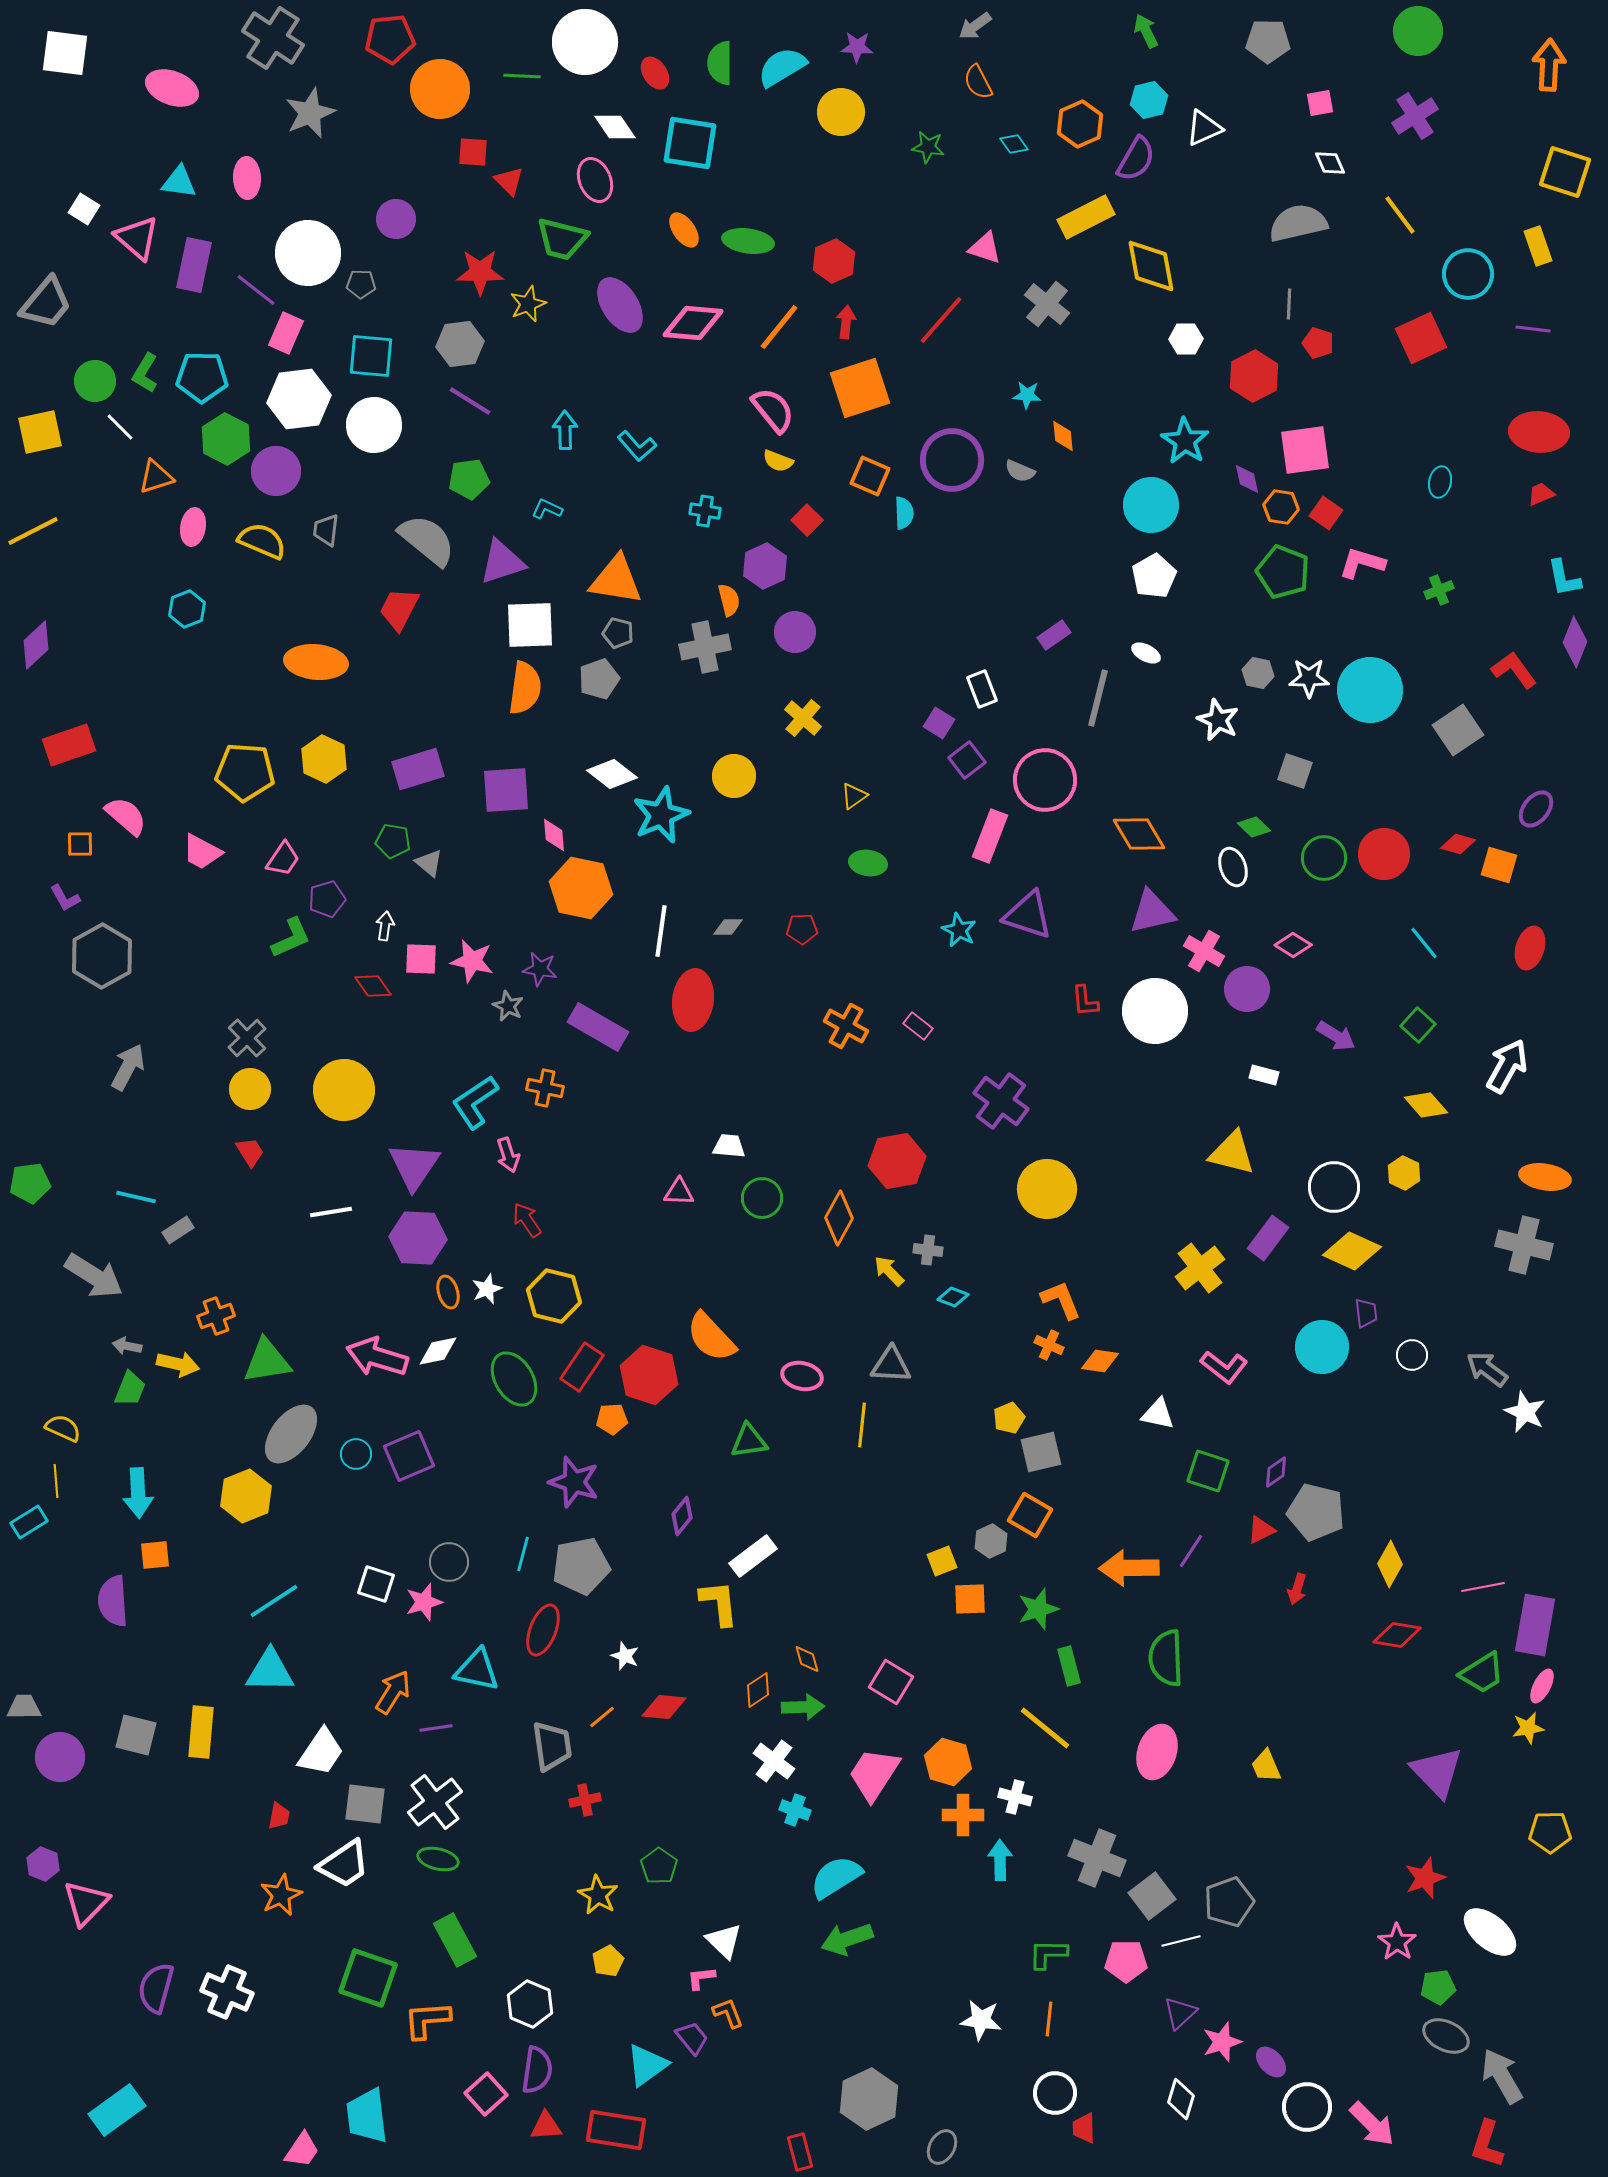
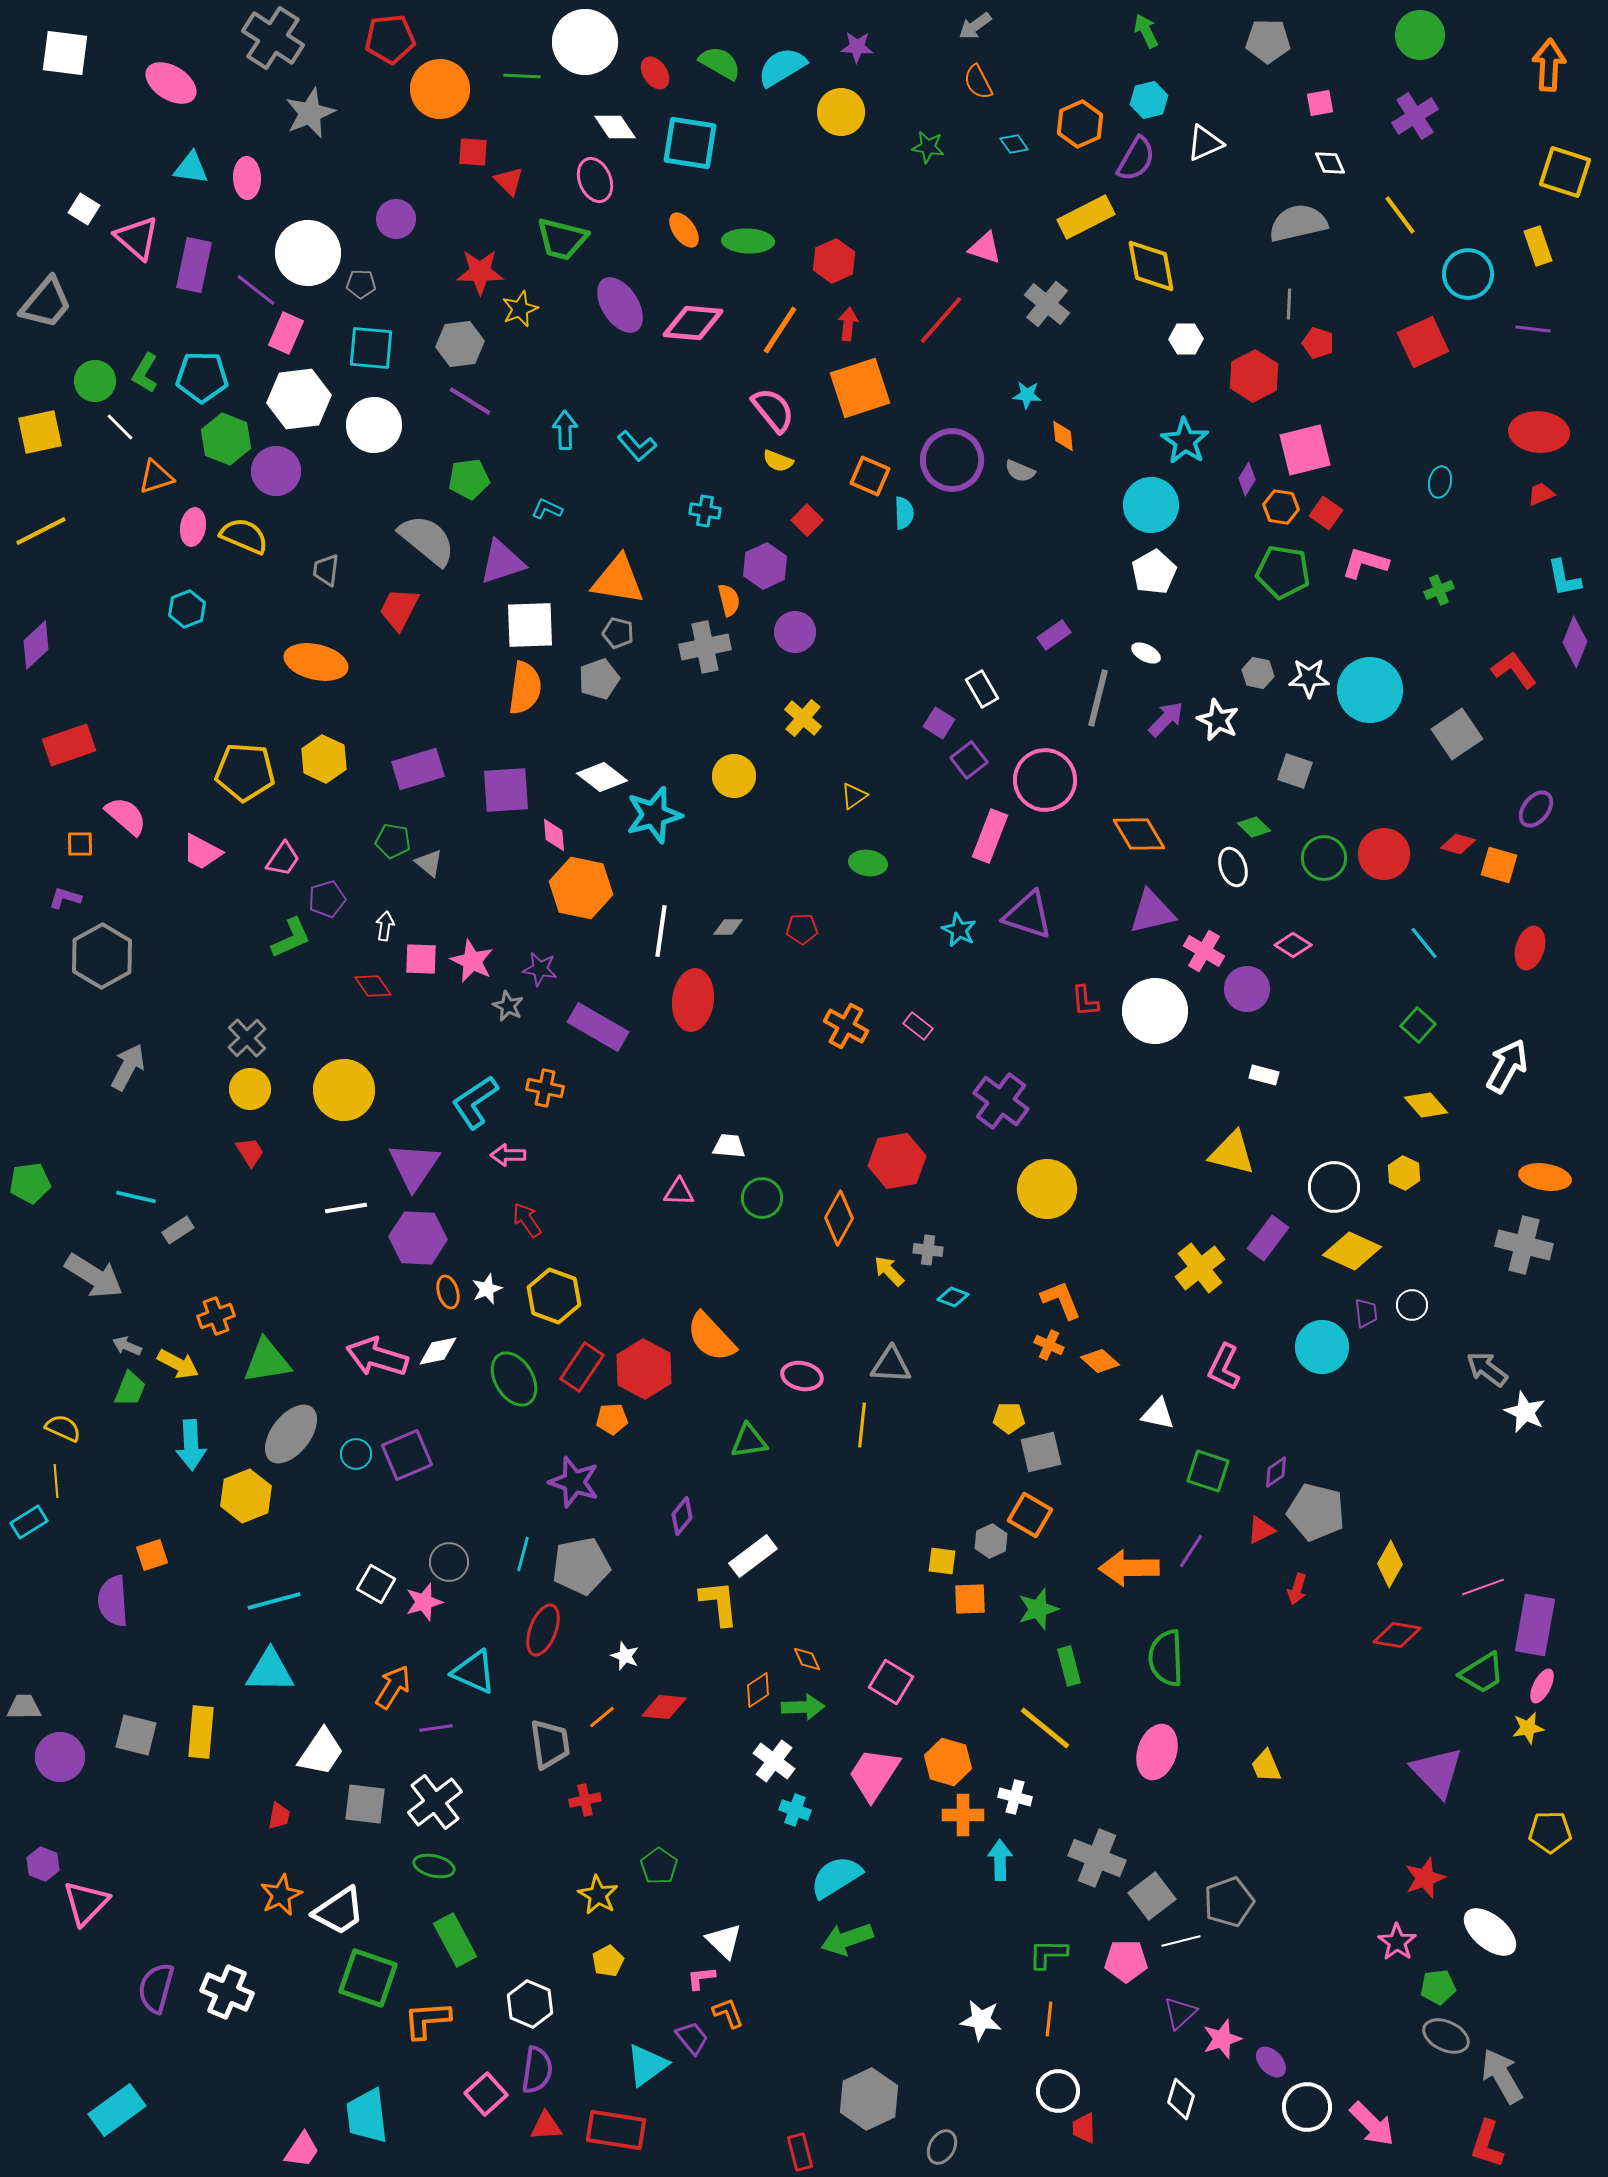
green circle at (1418, 31): moved 2 px right, 4 px down
green semicircle at (720, 63): rotated 120 degrees clockwise
pink ellipse at (172, 88): moved 1 px left, 5 px up; rotated 12 degrees clockwise
white triangle at (1204, 128): moved 1 px right, 15 px down
cyan triangle at (179, 182): moved 12 px right, 14 px up
green ellipse at (748, 241): rotated 6 degrees counterclockwise
yellow star at (528, 304): moved 8 px left, 5 px down
red arrow at (846, 322): moved 2 px right, 2 px down
orange line at (779, 327): moved 1 px right, 3 px down; rotated 6 degrees counterclockwise
red square at (1421, 338): moved 2 px right, 4 px down
cyan square at (371, 356): moved 8 px up
green hexagon at (226, 439): rotated 6 degrees counterclockwise
pink square at (1305, 450): rotated 6 degrees counterclockwise
purple diamond at (1247, 479): rotated 44 degrees clockwise
gray trapezoid at (326, 530): moved 40 px down
yellow line at (33, 531): moved 8 px right
yellow semicircle at (262, 541): moved 18 px left, 5 px up
pink L-shape at (1362, 563): moved 3 px right
green pentagon at (1283, 572): rotated 12 degrees counterclockwise
white pentagon at (1154, 576): moved 4 px up
orange triangle at (616, 580): moved 2 px right
orange ellipse at (316, 662): rotated 8 degrees clockwise
white rectangle at (982, 689): rotated 9 degrees counterclockwise
gray square at (1458, 730): moved 1 px left, 4 px down
purple square at (967, 760): moved 2 px right
white diamond at (612, 774): moved 10 px left, 3 px down
cyan star at (661, 815): moved 7 px left; rotated 8 degrees clockwise
purple L-shape at (65, 898): rotated 136 degrees clockwise
pink star at (472, 961): rotated 12 degrees clockwise
purple arrow at (1336, 1036): moved 170 px left, 317 px up; rotated 78 degrees counterclockwise
pink arrow at (508, 1155): rotated 108 degrees clockwise
white line at (331, 1212): moved 15 px right, 4 px up
yellow hexagon at (554, 1296): rotated 6 degrees clockwise
gray arrow at (127, 1346): rotated 12 degrees clockwise
white circle at (1412, 1355): moved 50 px up
orange diamond at (1100, 1361): rotated 33 degrees clockwise
yellow arrow at (178, 1364): rotated 15 degrees clockwise
pink L-shape at (1224, 1367): rotated 78 degrees clockwise
red hexagon at (649, 1375): moved 5 px left, 6 px up; rotated 10 degrees clockwise
yellow pentagon at (1009, 1418): rotated 24 degrees clockwise
purple square at (409, 1456): moved 2 px left, 1 px up
cyan arrow at (138, 1493): moved 53 px right, 48 px up
orange square at (155, 1555): moved 3 px left; rotated 12 degrees counterclockwise
yellow square at (942, 1561): rotated 28 degrees clockwise
white square at (376, 1584): rotated 12 degrees clockwise
pink line at (1483, 1587): rotated 9 degrees counterclockwise
cyan line at (274, 1601): rotated 18 degrees clockwise
orange diamond at (807, 1659): rotated 8 degrees counterclockwise
cyan triangle at (477, 1670): moved 3 px left, 2 px down; rotated 12 degrees clockwise
orange arrow at (393, 1692): moved 5 px up
gray trapezoid at (552, 1746): moved 2 px left, 2 px up
green ellipse at (438, 1859): moved 4 px left, 7 px down
white trapezoid at (344, 1864): moved 5 px left, 47 px down
pink star at (1222, 2042): moved 3 px up
white circle at (1055, 2093): moved 3 px right, 2 px up
